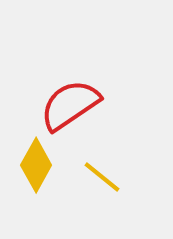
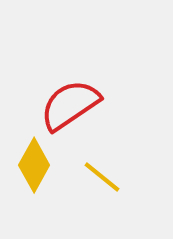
yellow diamond: moved 2 px left
